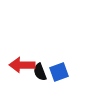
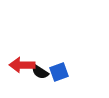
black semicircle: rotated 36 degrees counterclockwise
